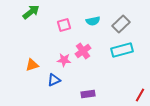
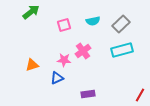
blue triangle: moved 3 px right, 2 px up
